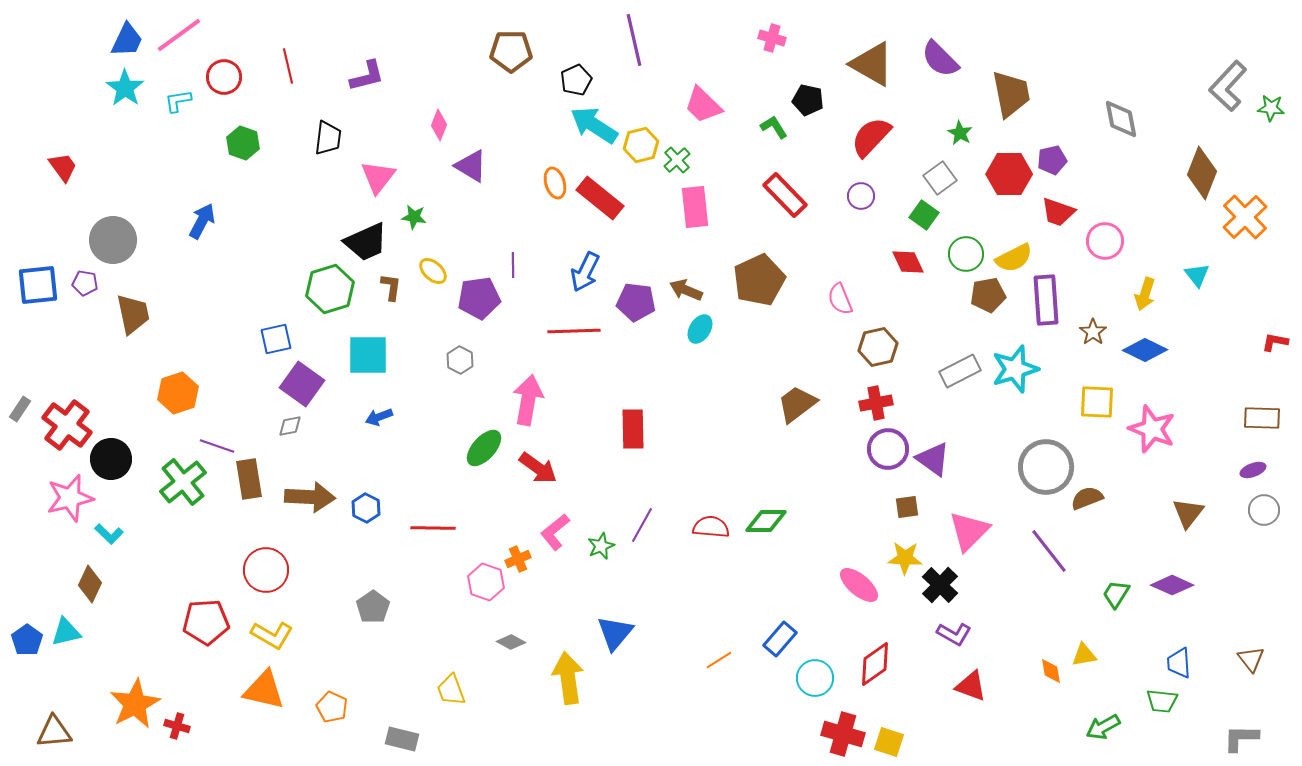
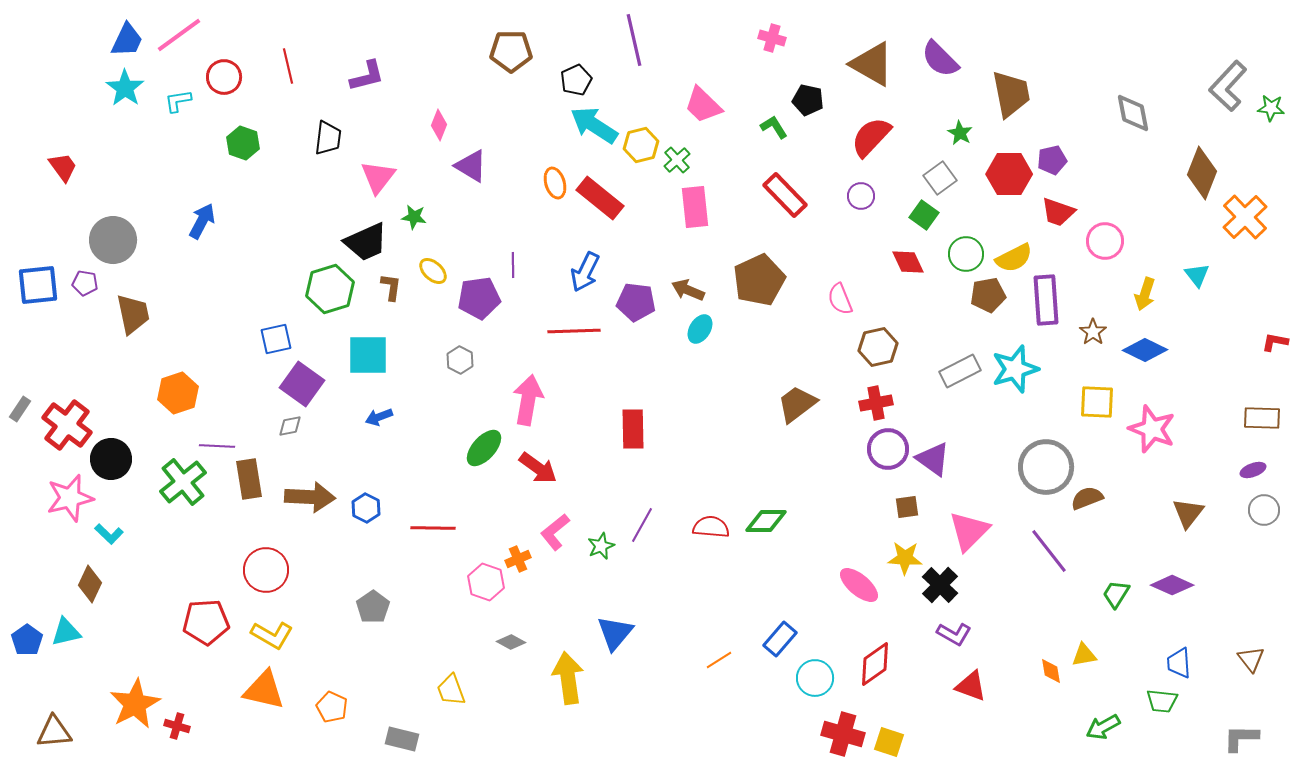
gray diamond at (1121, 119): moved 12 px right, 6 px up
brown arrow at (686, 290): moved 2 px right
purple line at (217, 446): rotated 16 degrees counterclockwise
